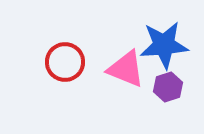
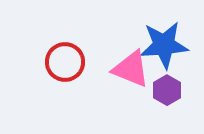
pink triangle: moved 5 px right
purple hexagon: moved 1 px left, 3 px down; rotated 12 degrees counterclockwise
